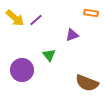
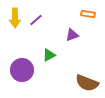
orange rectangle: moved 3 px left, 1 px down
yellow arrow: rotated 48 degrees clockwise
green triangle: rotated 40 degrees clockwise
